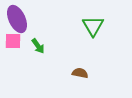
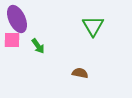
pink square: moved 1 px left, 1 px up
